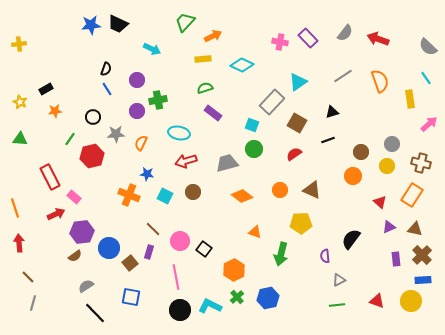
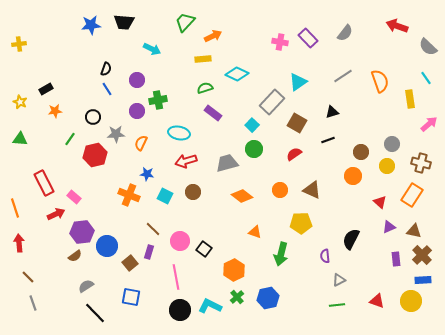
black trapezoid at (118, 24): moved 6 px right, 2 px up; rotated 20 degrees counterclockwise
red arrow at (378, 39): moved 19 px right, 13 px up
cyan diamond at (242, 65): moved 5 px left, 9 px down
cyan square at (252, 125): rotated 24 degrees clockwise
red hexagon at (92, 156): moved 3 px right, 1 px up
red rectangle at (50, 177): moved 6 px left, 6 px down
brown triangle at (415, 229): moved 1 px left, 2 px down
black semicircle at (351, 239): rotated 10 degrees counterclockwise
blue circle at (109, 248): moved 2 px left, 2 px up
gray line at (33, 303): rotated 35 degrees counterclockwise
